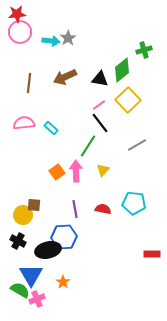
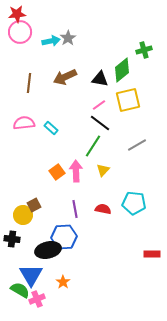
cyan arrow: rotated 18 degrees counterclockwise
yellow square: rotated 30 degrees clockwise
black line: rotated 15 degrees counterclockwise
green line: moved 5 px right
brown square: rotated 32 degrees counterclockwise
black cross: moved 6 px left, 2 px up; rotated 21 degrees counterclockwise
